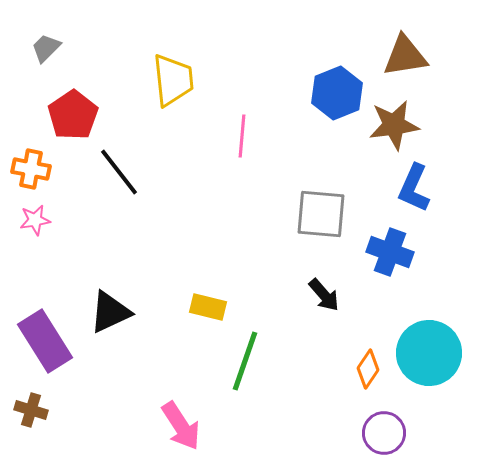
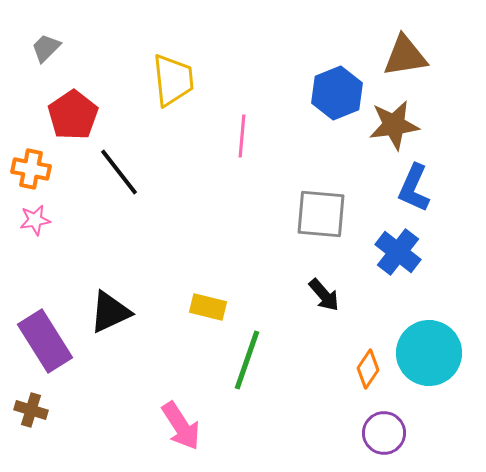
blue cross: moved 8 px right; rotated 18 degrees clockwise
green line: moved 2 px right, 1 px up
